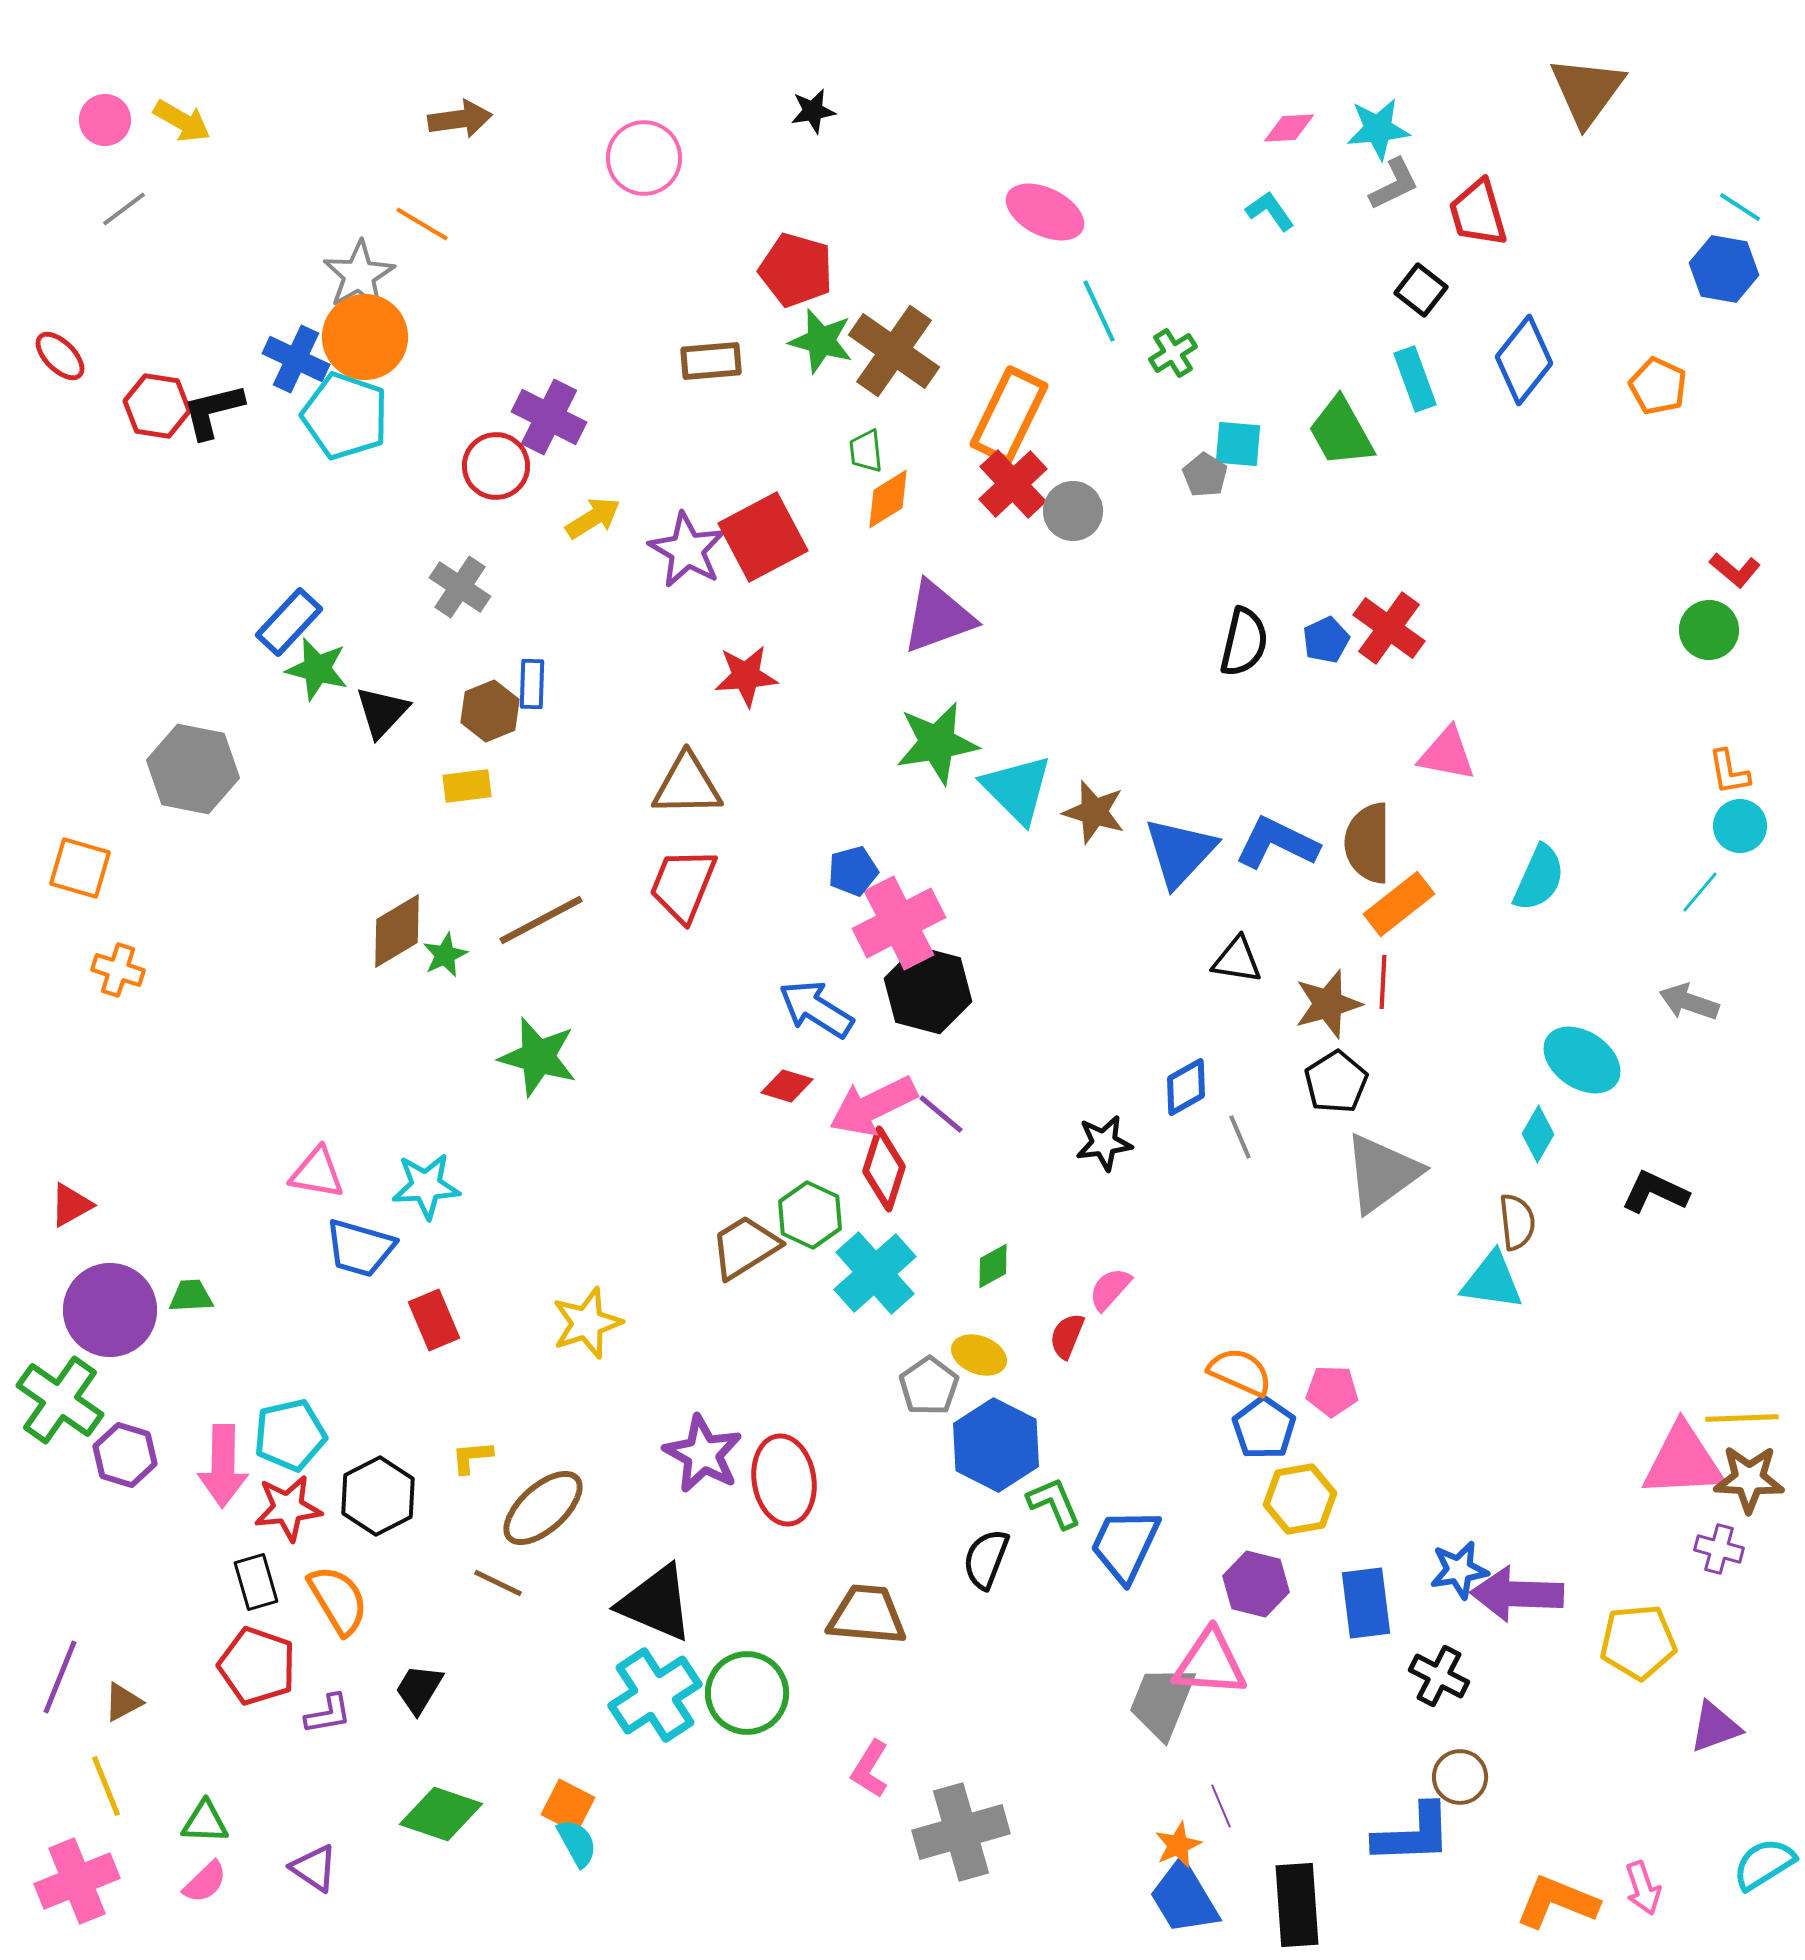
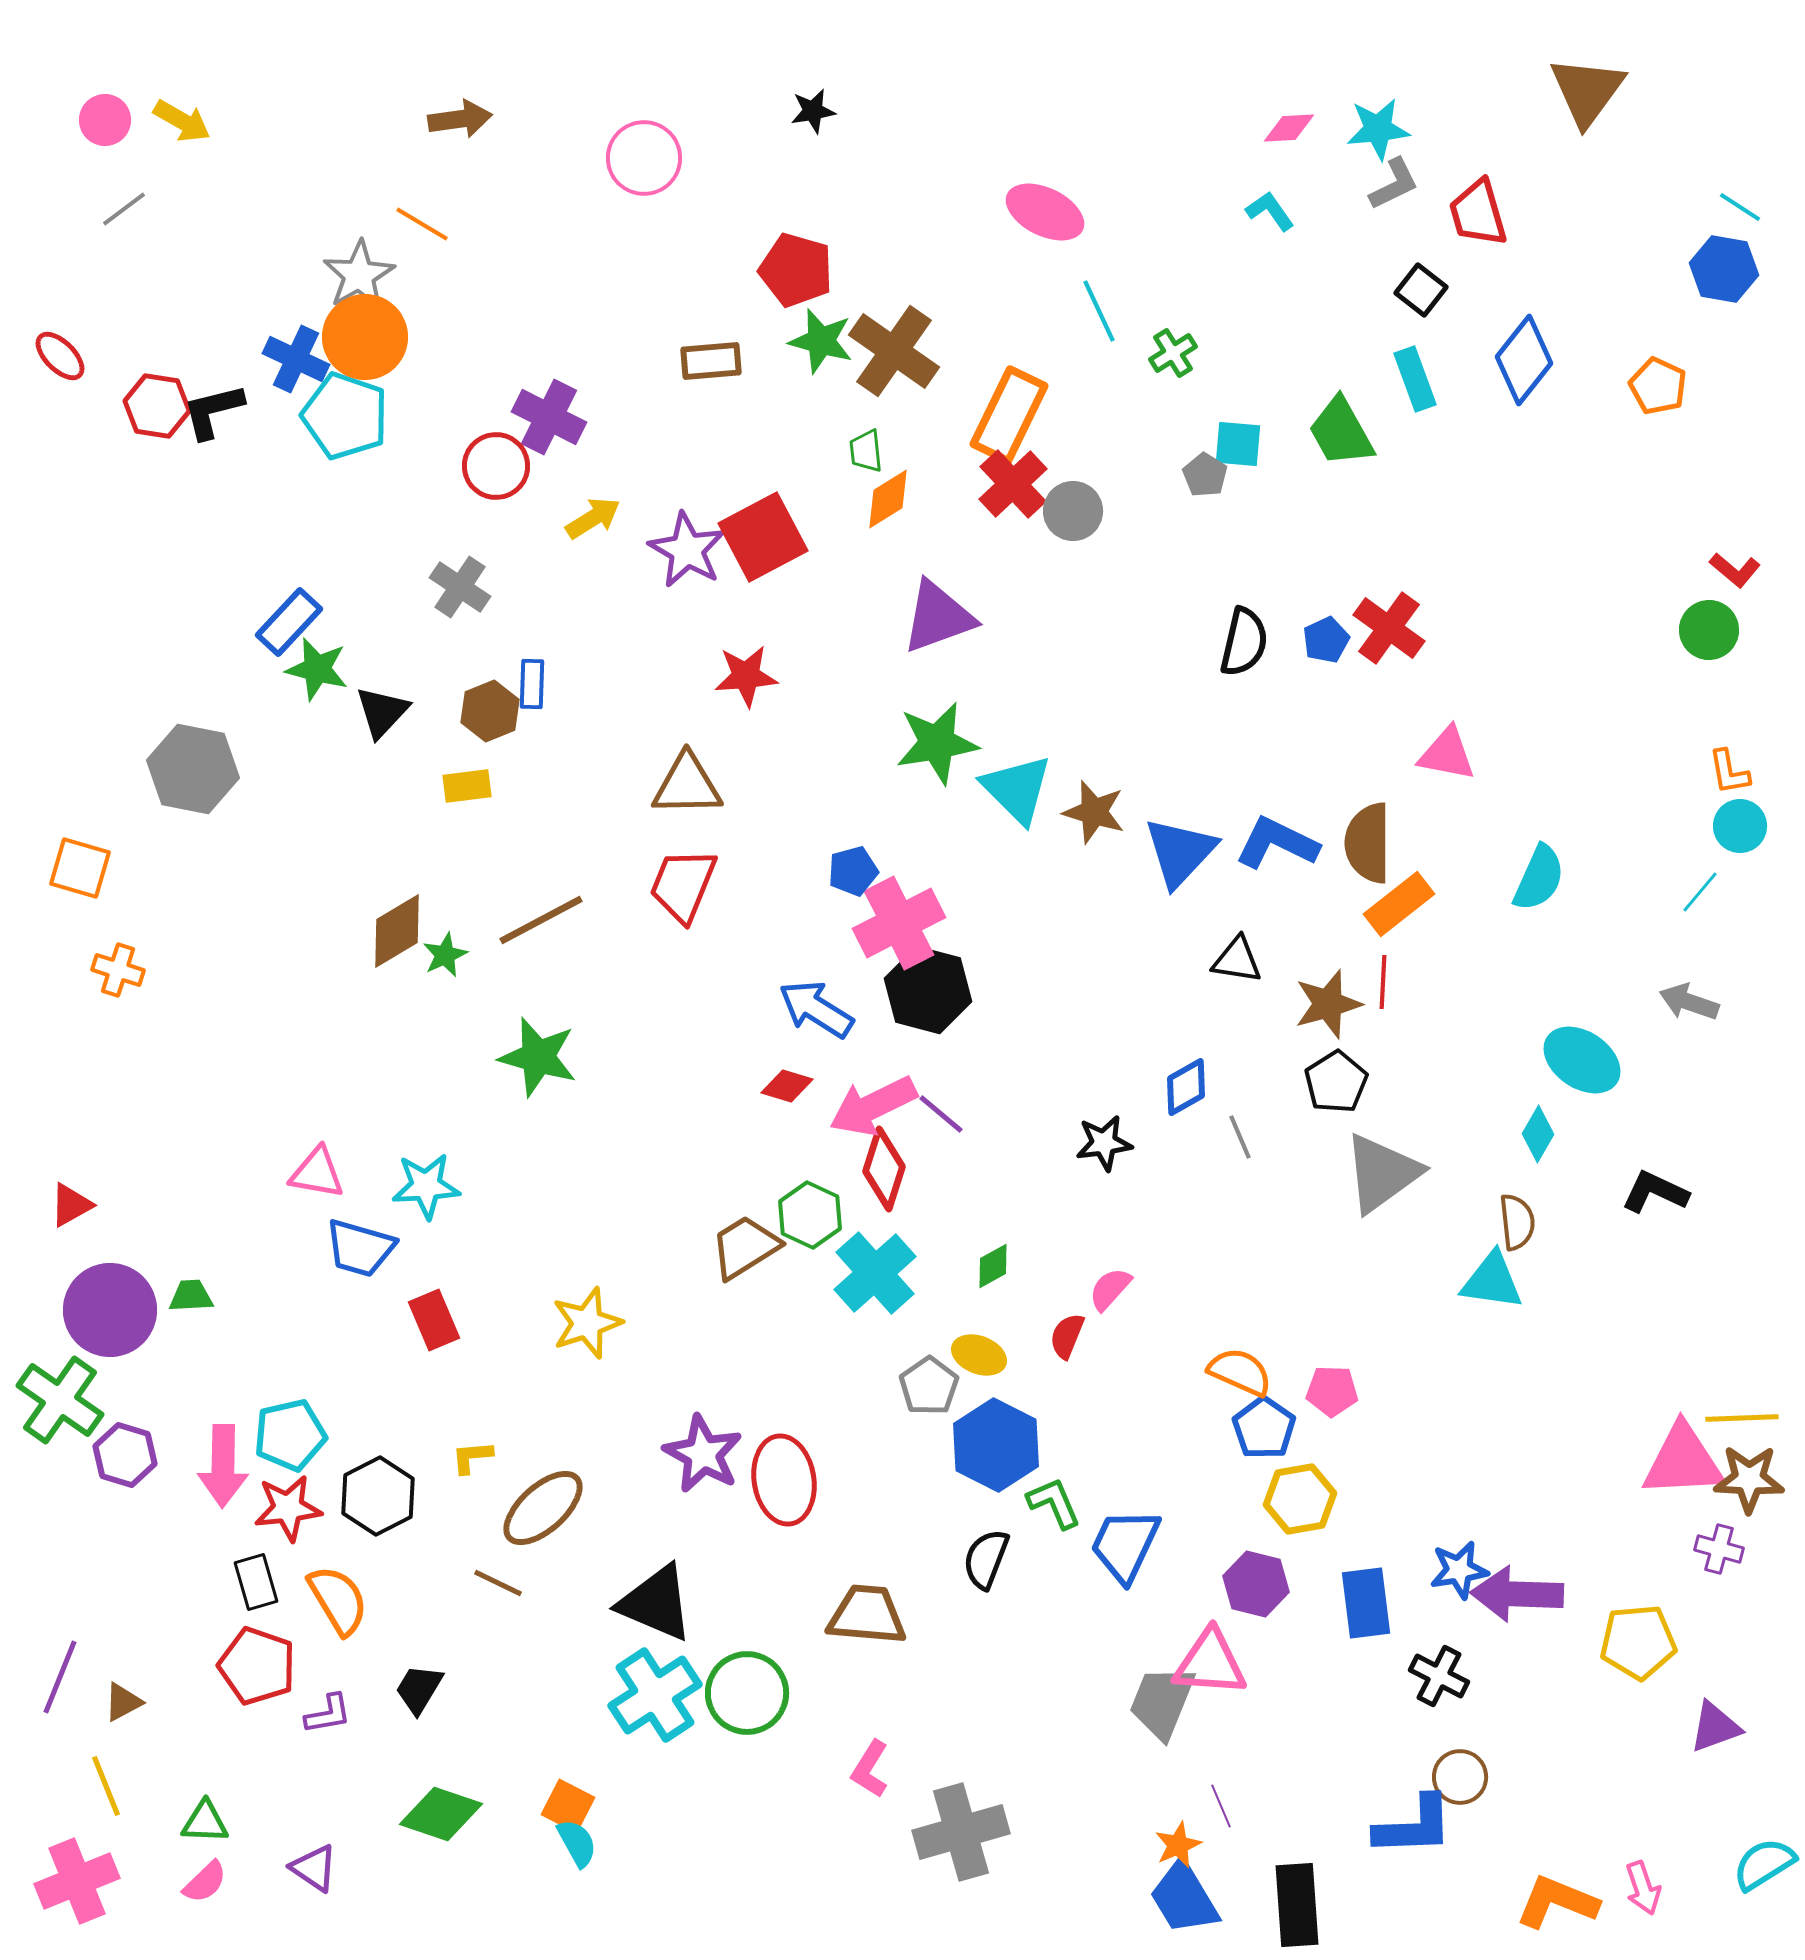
blue L-shape at (1413, 1834): moved 1 px right, 8 px up
